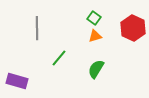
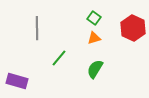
orange triangle: moved 1 px left, 2 px down
green semicircle: moved 1 px left
